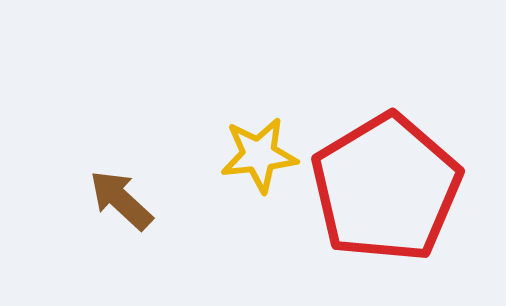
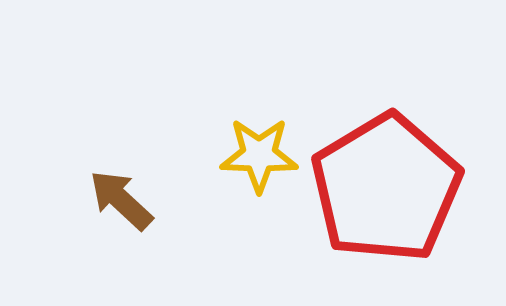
yellow star: rotated 8 degrees clockwise
